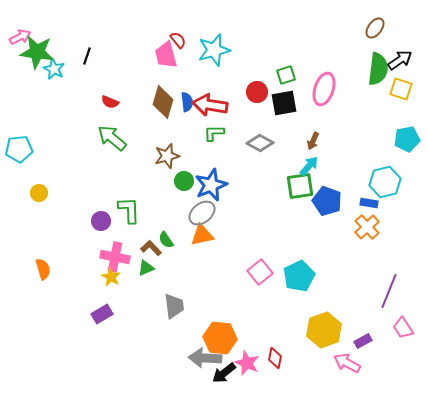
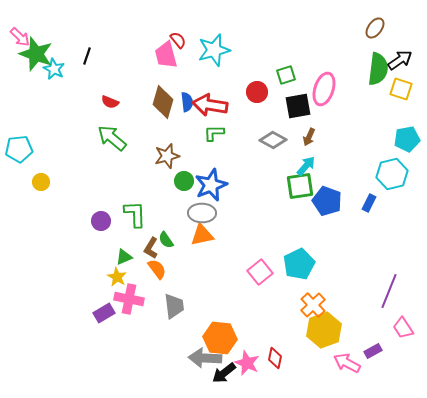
pink arrow at (20, 37): rotated 70 degrees clockwise
green star at (37, 52): moved 1 px left, 2 px down; rotated 12 degrees clockwise
black square at (284, 103): moved 14 px right, 3 px down
brown arrow at (313, 141): moved 4 px left, 4 px up
gray diamond at (260, 143): moved 13 px right, 3 px up
cyan arrow at (309, 166): moved 3 px left
cyan hexagon at (385, 182): moved 7 px right, 8 px up
yellow circle at (39, 193): moved 2 px right, 11 px up
blue rectangle at (369, 203): rotated 72 degrees counterclockwise
green L-shape at (129, 210): moved 6 px right, 4 px down
gray ellipse at (202, 213): rotated 40 degrees clockwise
orange cross at (367, 227): moved 54 px left, 78 px down
brown L-shape at (151, 248): rotated 105 degrees counterclockwise
pink cross at (115, 257): moved 14 px right, 42 px down
green triangle at (146, 268): moved 22 px left, 11 px up
orange semicircle at (43, 269): moved 114 px right; rotated 20 degrees counterclockwise
cyan pentagon at (299, 276): moved 12 px up
yellow star at (111, 277): moved 6 px right
purple rectangle at (102, 314): moved 2 px right, 1 px up
purple rectangle at (363, 341): moved 10 px right, 10 px down
